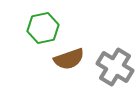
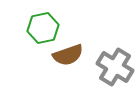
brown semicircle: moved 1 px left, 4 px up
